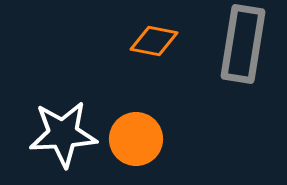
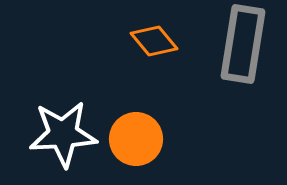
orange diamond: rotated 39 degrees clockwise
